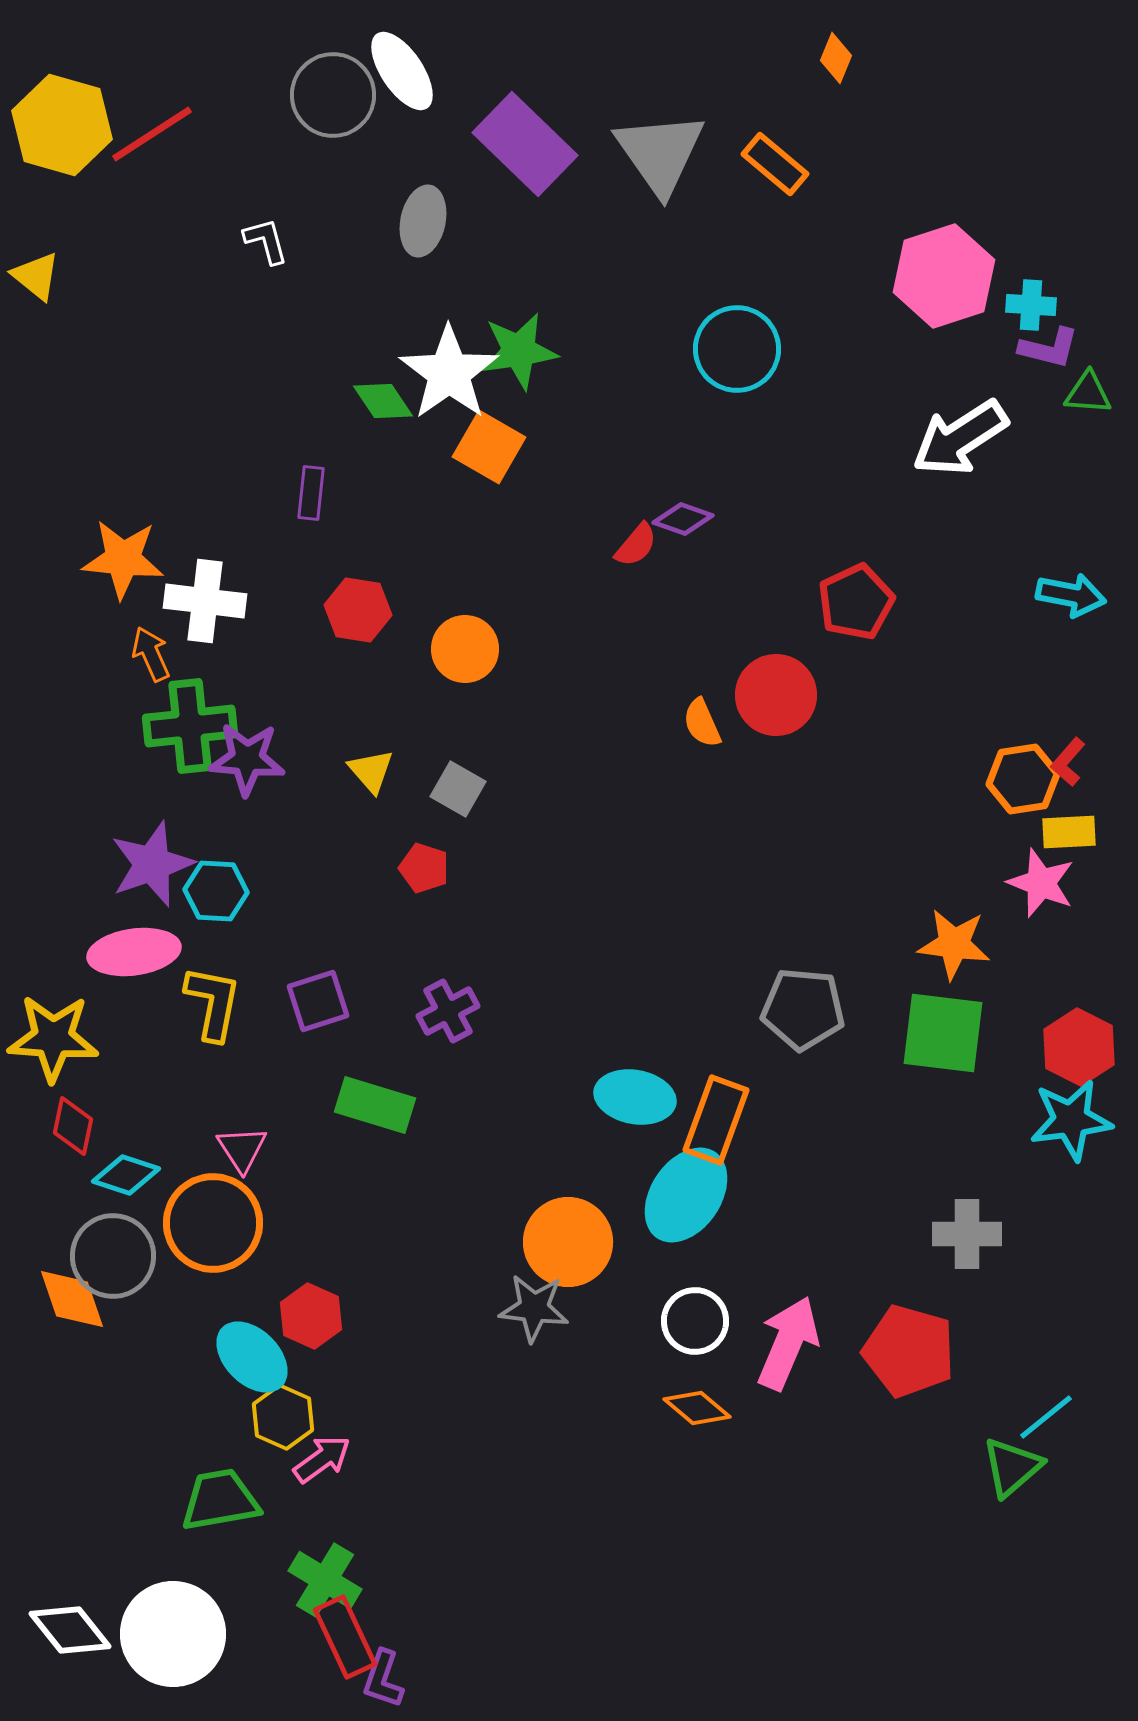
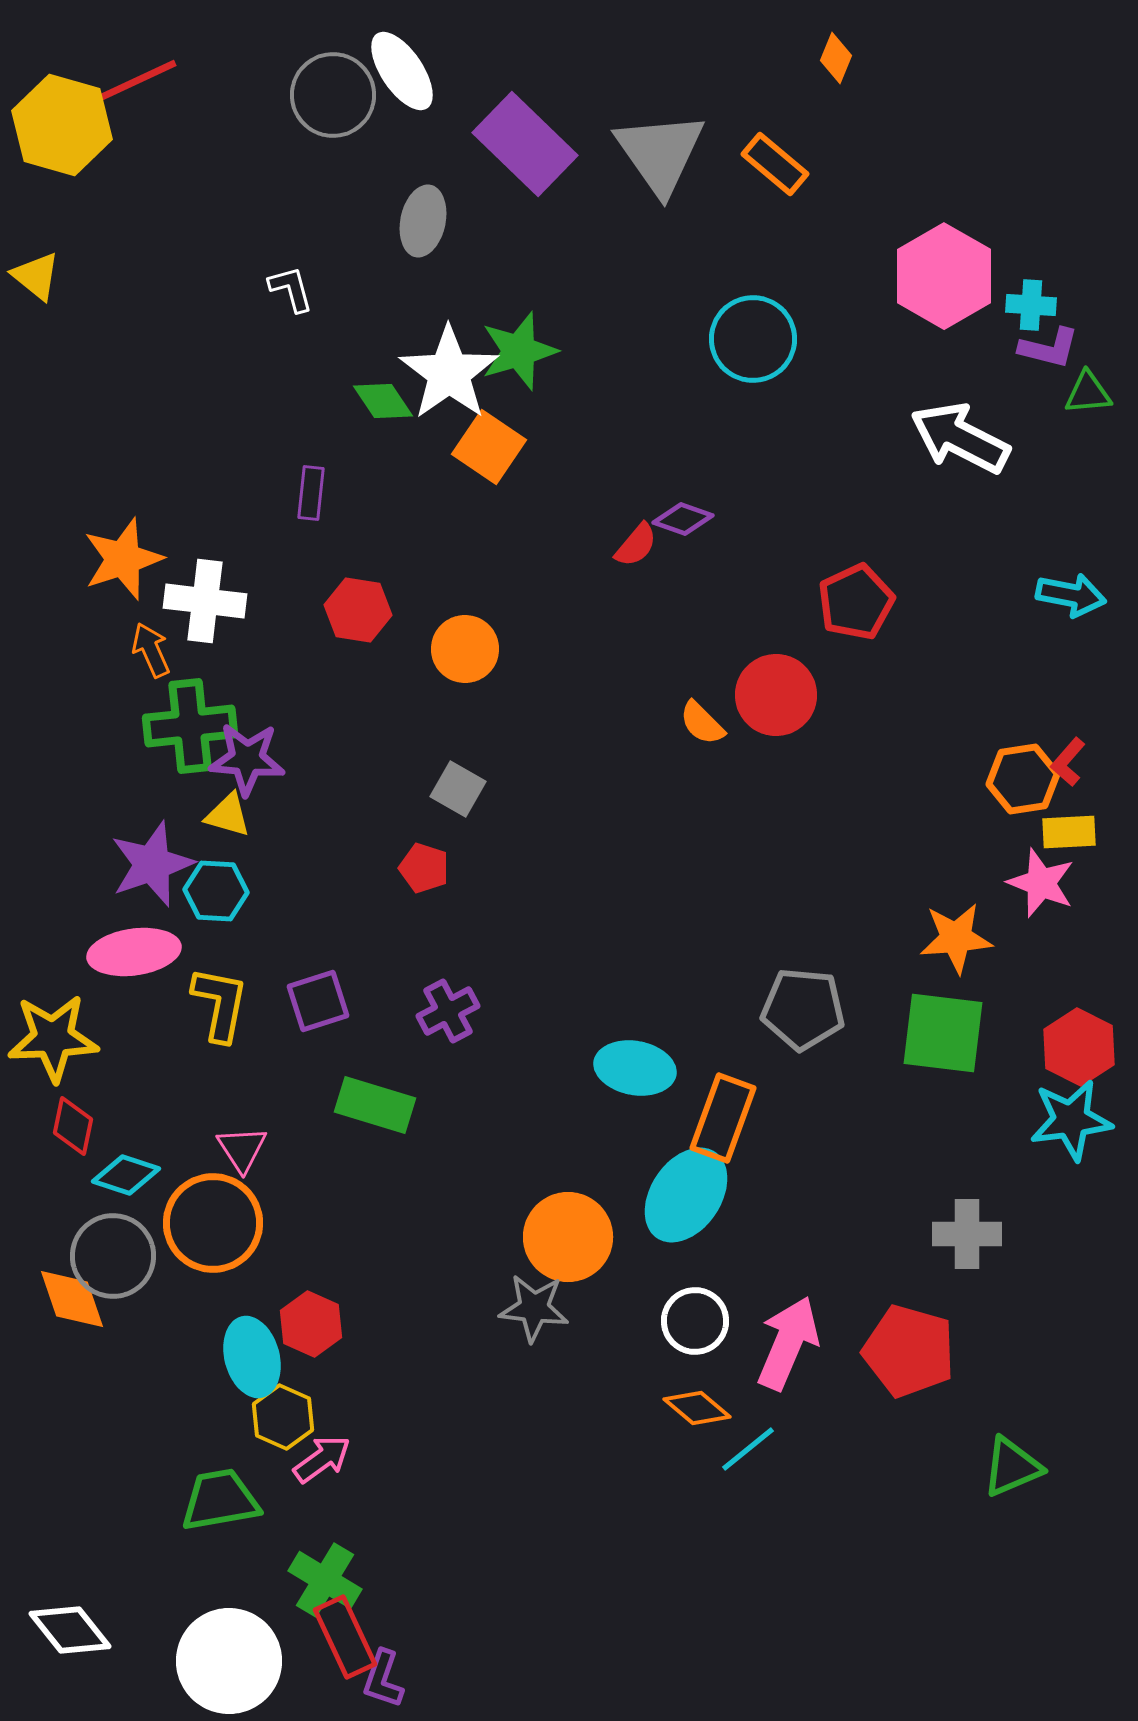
red line at (152, 134): moved 18 px left, 52 px up; rotated 8 degrees clockwise
white L-shape at (266, 241): moved 25 px right, 48 px down
pink hexagon at (944, 276): rotated 12 degrees counterclockwise
cyan circle at (737, 349): moved 16 px right, 10 px up
green star at (519, 351): rotated 8 degrees counterclockwise
green triangle at (1088, 393): rotated 9 degrees counterclockwise
white arrow at (960, 438): rotated 60 degrees clockwise
orange square at (489, 447): rotated 4 degrees clockwise
orange star at (123, 559): rotated 24 degrees counterclockwise
orange arrow at (151, 654): moved 4 px up
orange semicircle at (702, 723): rotated 21 degrees counterclockwise
yellow triangle at (371, 771): moved 143 px left, 44 px down; rotated 33 degrees counterclockwise
orange star at (954, 944): moved 2 px right, 6 px up; rotated 12 degrees counterclockwise
yellow L-shape at (213, 1003): moved 7 px right, 1 px down
yellow star at (53, 1038): rotated 6 degrees counterclockwise
cyan ellipse at (635, 1097): moved 29 px up
orange rectangle at (716, 1120): moved 7 px right, 2 px up
orange circle at (568, 1242): moved 5 px up
red hexagon at (311, 1316): moved 8 px down
cyan ellipse at (252, 1357): rotated 30 degrees clockwise
cyan line at (1046, 1417): moved 298 px left, 32 px down
green triangle at (1012, 1467): rotated 18 degrees clockwise
white circle at (173, 1634): moved 56 px right, 27 px down
